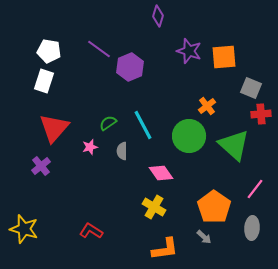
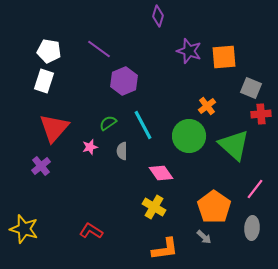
purple hexagon: moved 6 px left, 14 px down
